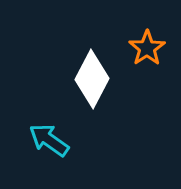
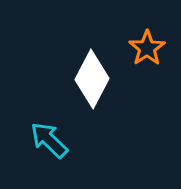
cyan arrow: rotated 9 degrees clockwise
